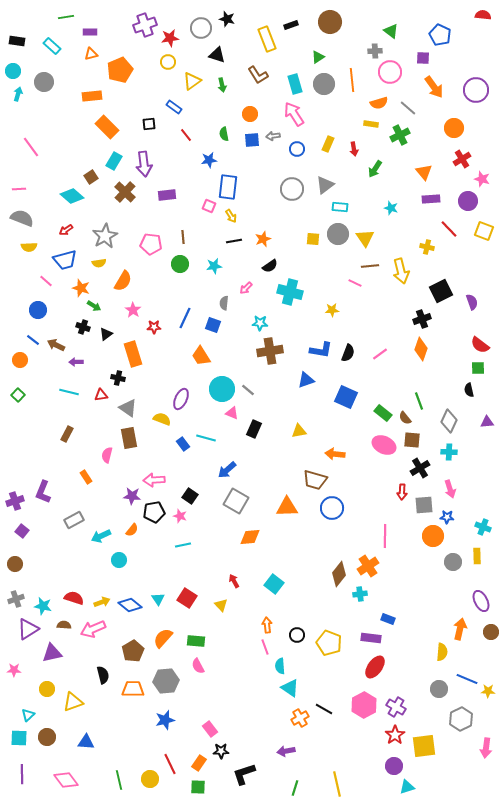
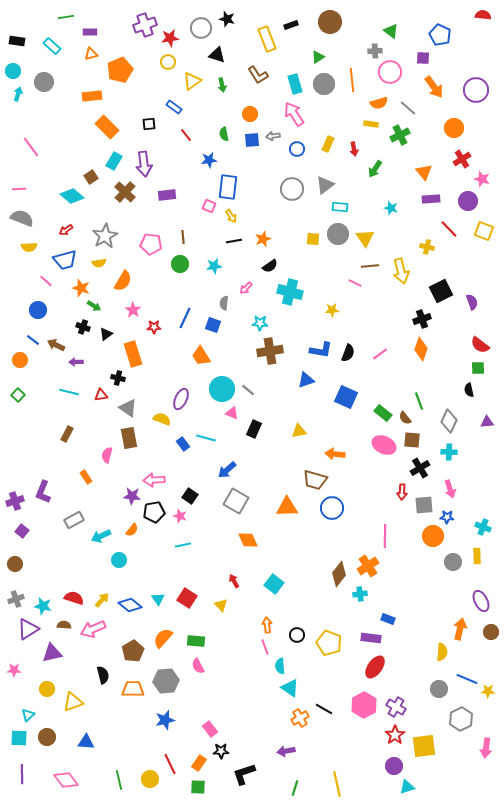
orange diamond at (250, 537): moved 2 px left, 3 px down; rotated 70 degrees clockwise
yellow arrow at (102, 602): moved 2 px up; rotated 28 degrees counterclockwise
